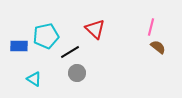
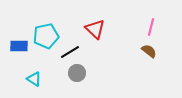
brown semicircle: moved 9 px left, 4 px down
